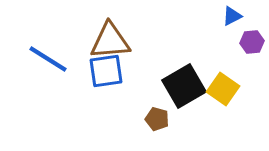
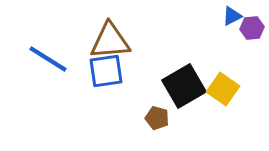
purple hexagon: moved 14 px up
brown pentagon: moved 1 px up
